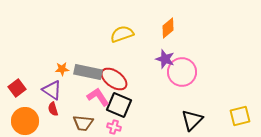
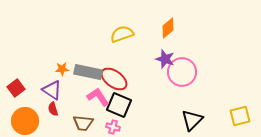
red square: moved 1 px left
pink cross: moved 1 px left
